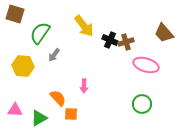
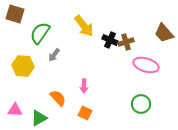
green circle: moved 1 px left
orange square: moved 14 px right, 1 px up; rotated 24 degrees clockwise
